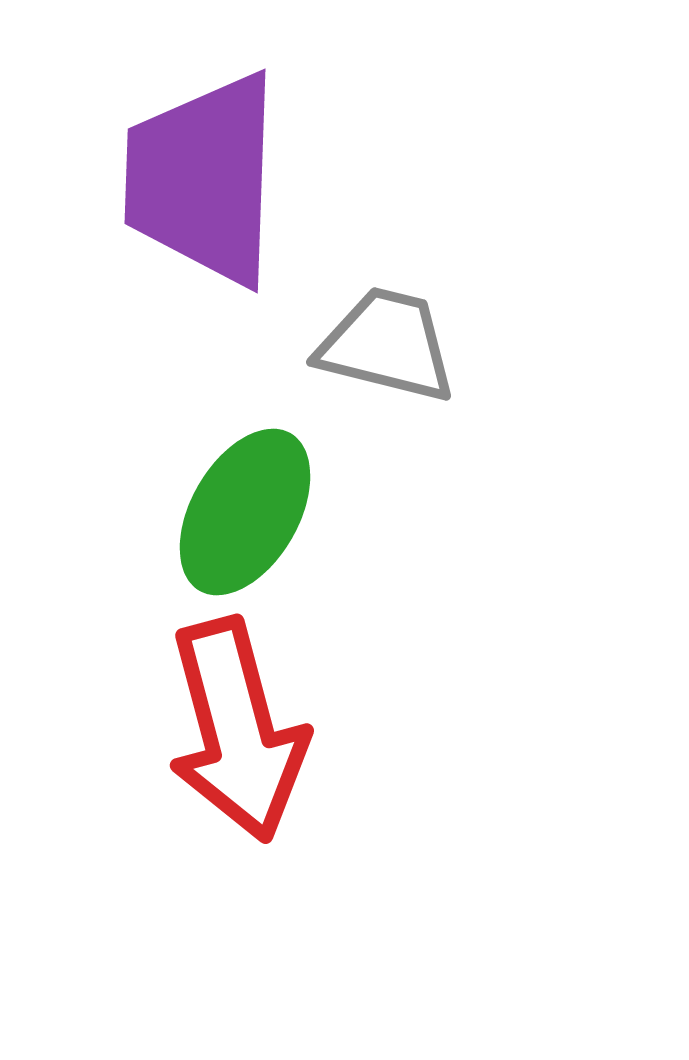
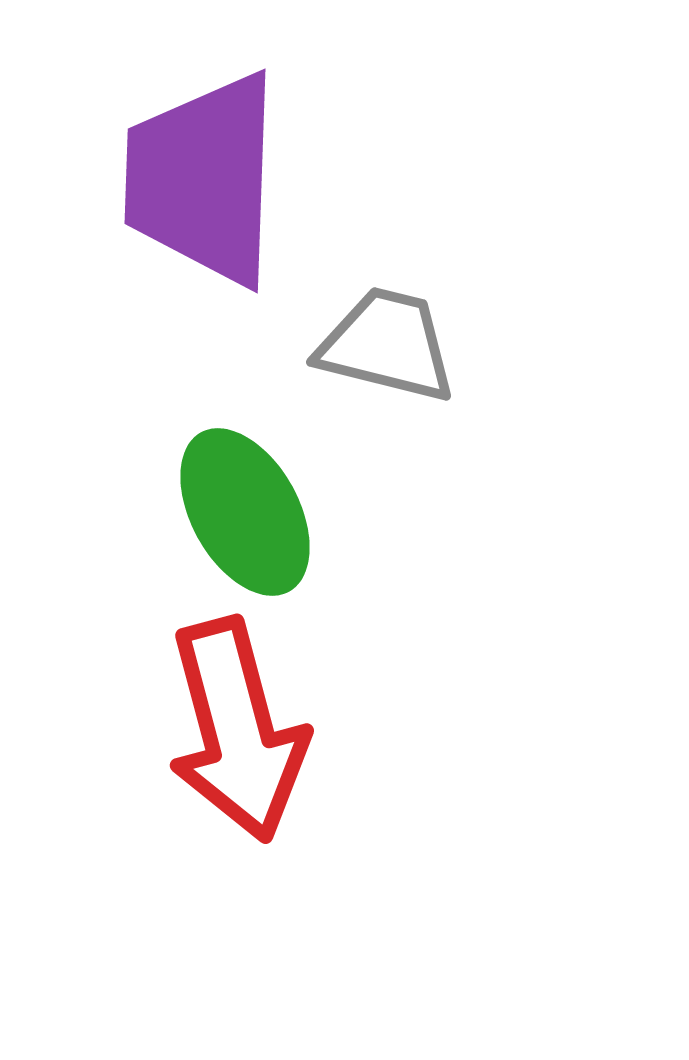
green ellipse: rotated 59 degrees counterclockwise
